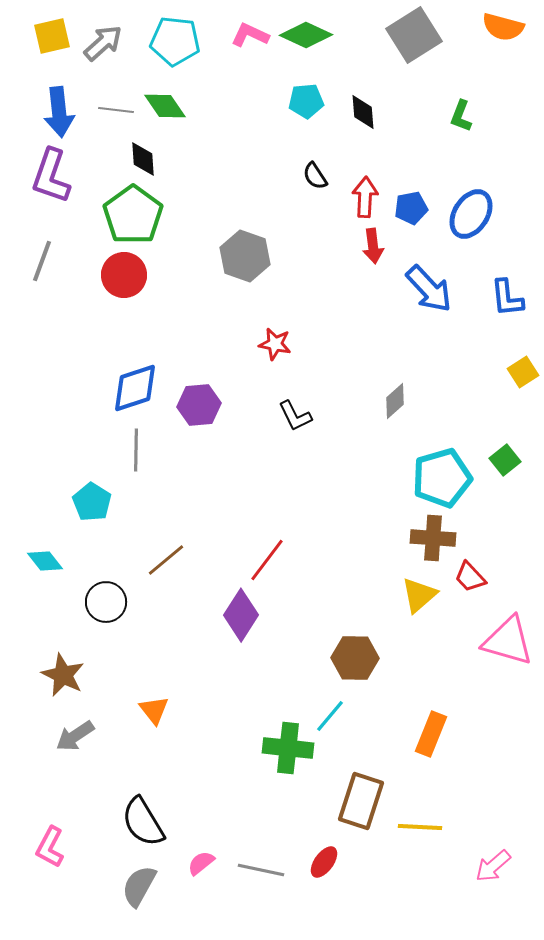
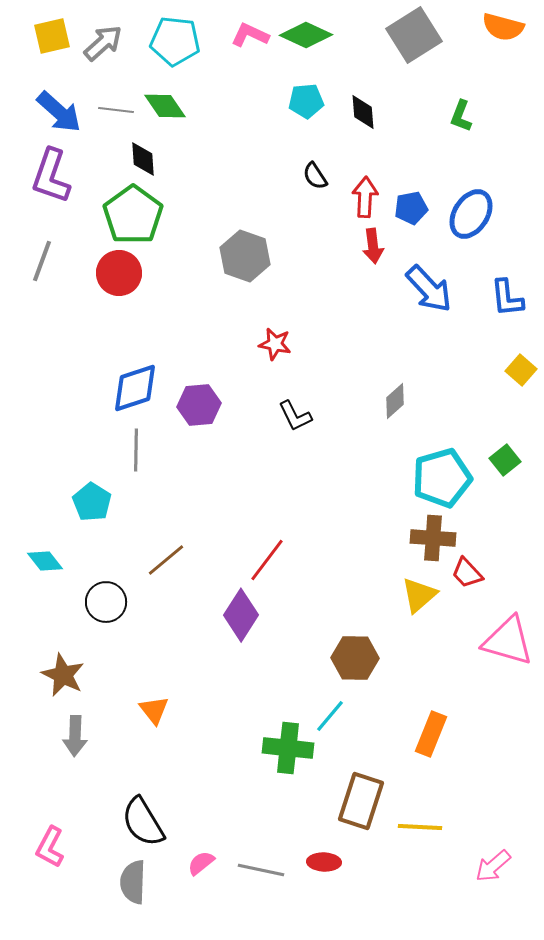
blue arrow at (59, 112): rotated 42 degrees counterclockwise
red circle at (124, 275): moved 5 px left, 2 px up
yellow square at (523, 372): moved 2 px left, 2 px up; rotated 16 degrees counterclockwise
red trapezoid at (470, 577): moved 3 px left, 4 px up
gray arrow at (75, 736): rotated 54 degrees counterclockwise
red ellipse at (324, 862): rotated 56 degrees clockwise
gray semicircle at (139, 886): moved 6 px left, 4 px up; rotated 27 degrees counterclockwise
